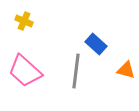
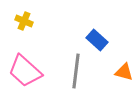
blue rectangle: moved 1 px right, 4 px up
orange triangle: moved 2 px left, 2 px down
